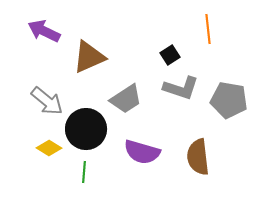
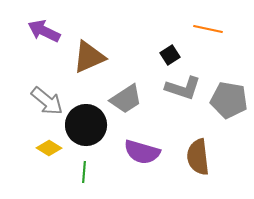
orange line: rotated 72 degrees counterclockwise
gray L-shape: moved 2 px right
black circle: moved 4 px up
